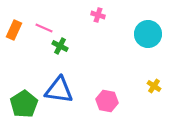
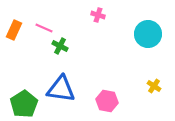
blue triangle: moved 2 px right, 1 px up
